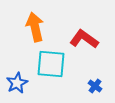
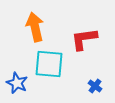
red L-shape: rotated 44 degrees counterclockwise
cyan square: moved 2 px left
blue star: rotated 20 degrees counterclockwise
